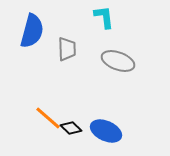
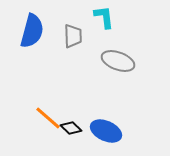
gray trapezoid: moved 6 px right, 13 px up
